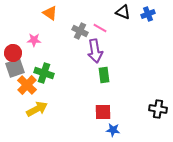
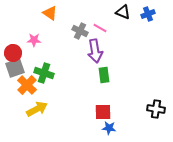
black cross: moved 2 px left
blue star: moved 4 px left, 2 px up
